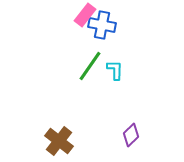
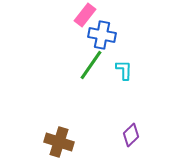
blue cross: moved 10 px down
green line: moved 1 px right, 1 px up
cyan L-shape: moved 9 px right
brown cross: moved 1 px down; rotated 20 degrees counterclockwise
